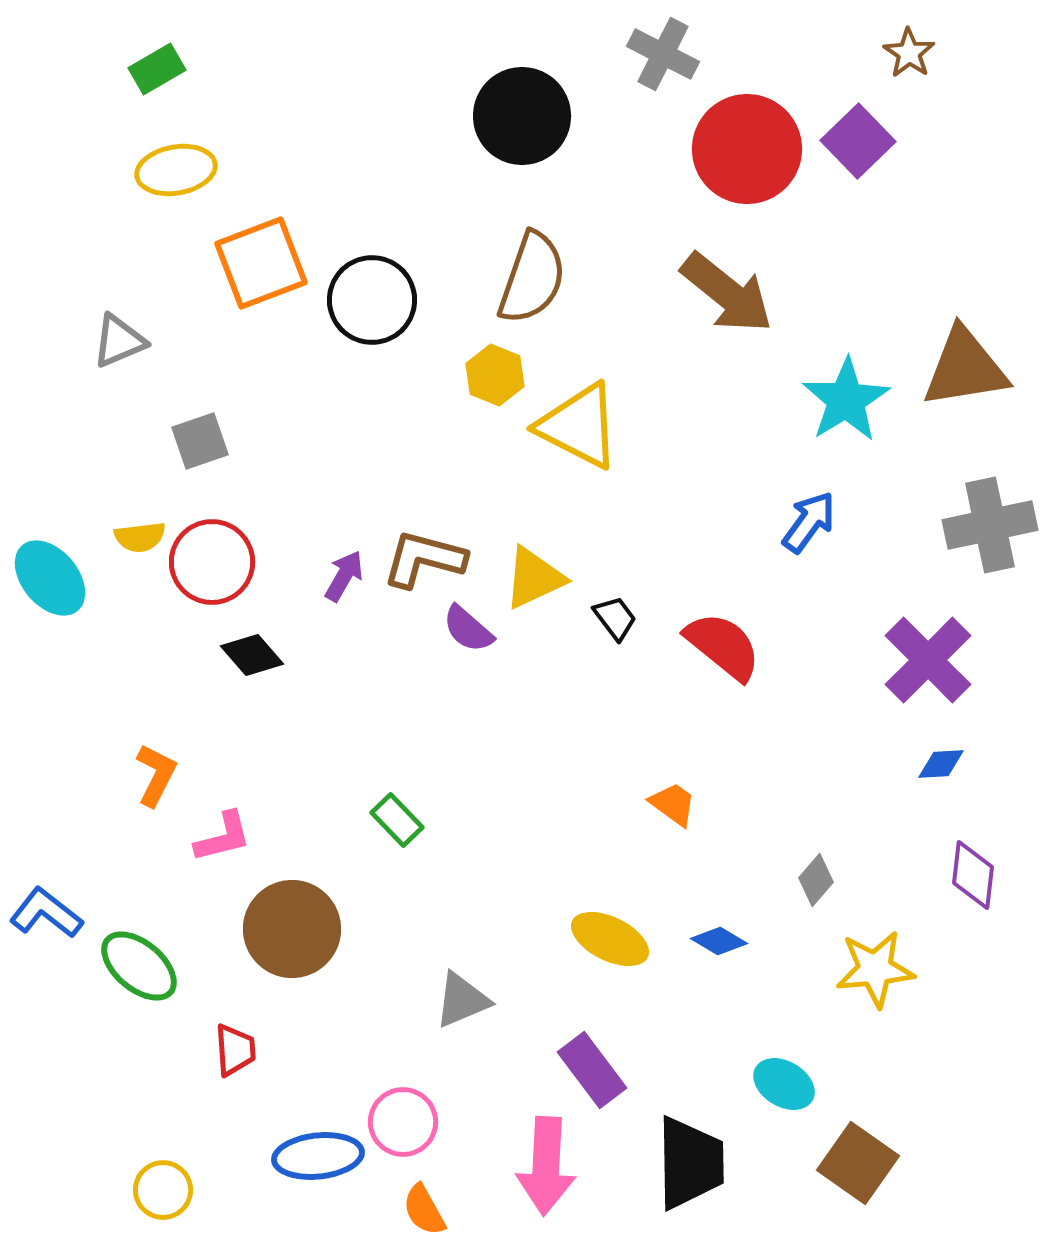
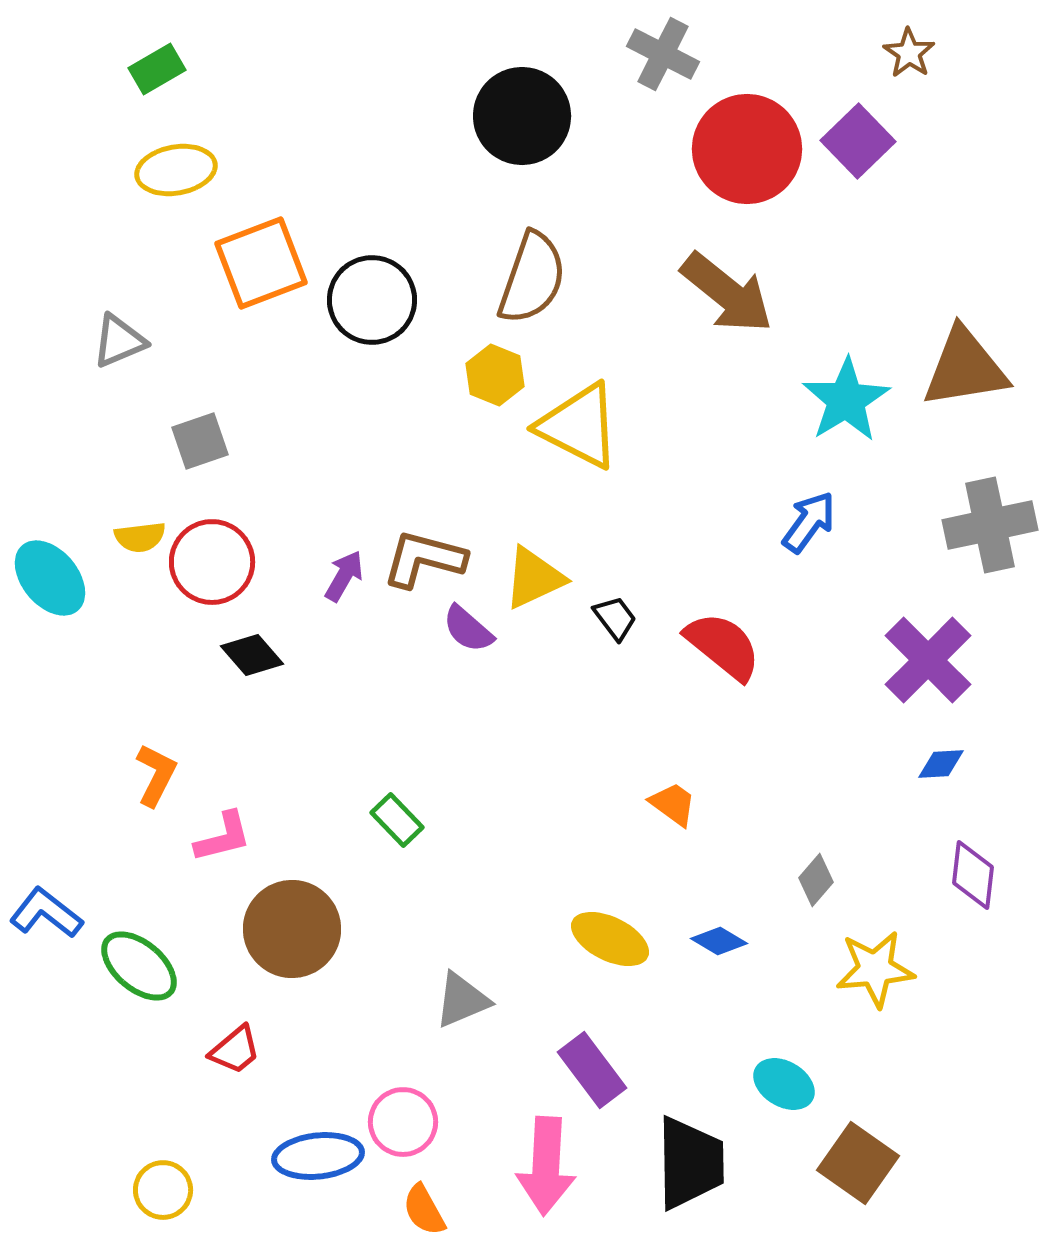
red trapezoid at (235, 1050): rotated 54 degrees clockwise
